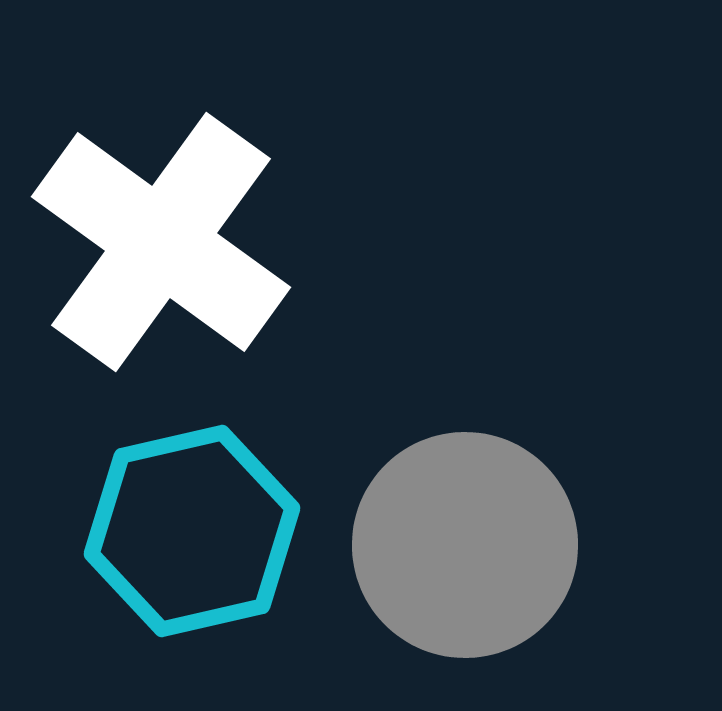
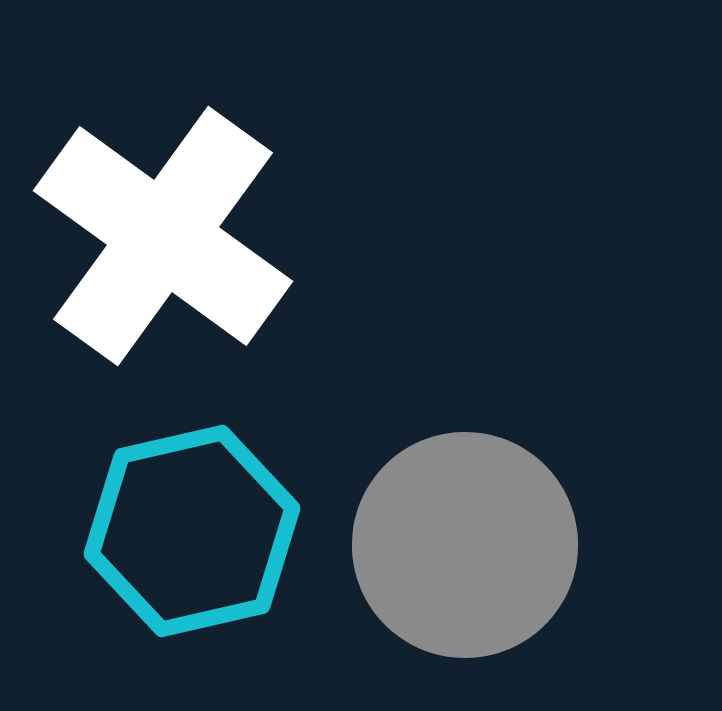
white cross: moved 2 px right, 6 px up
